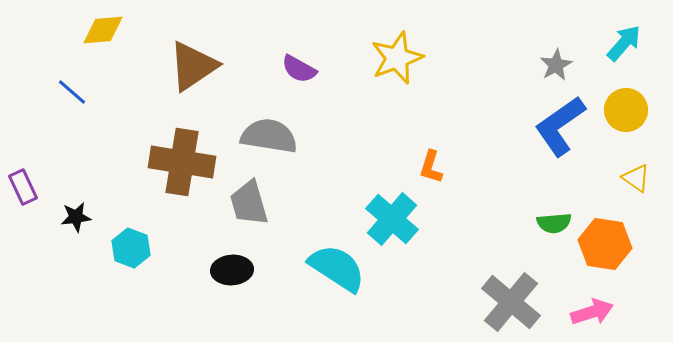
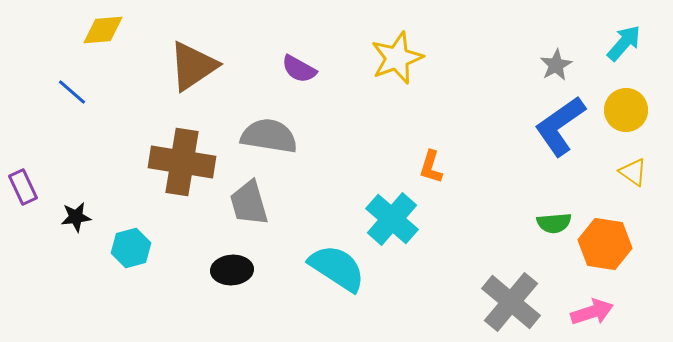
yellow triangle: moved 3 px left, 6 px up
cyan hexagon: rotated 24 degrees clockwise
